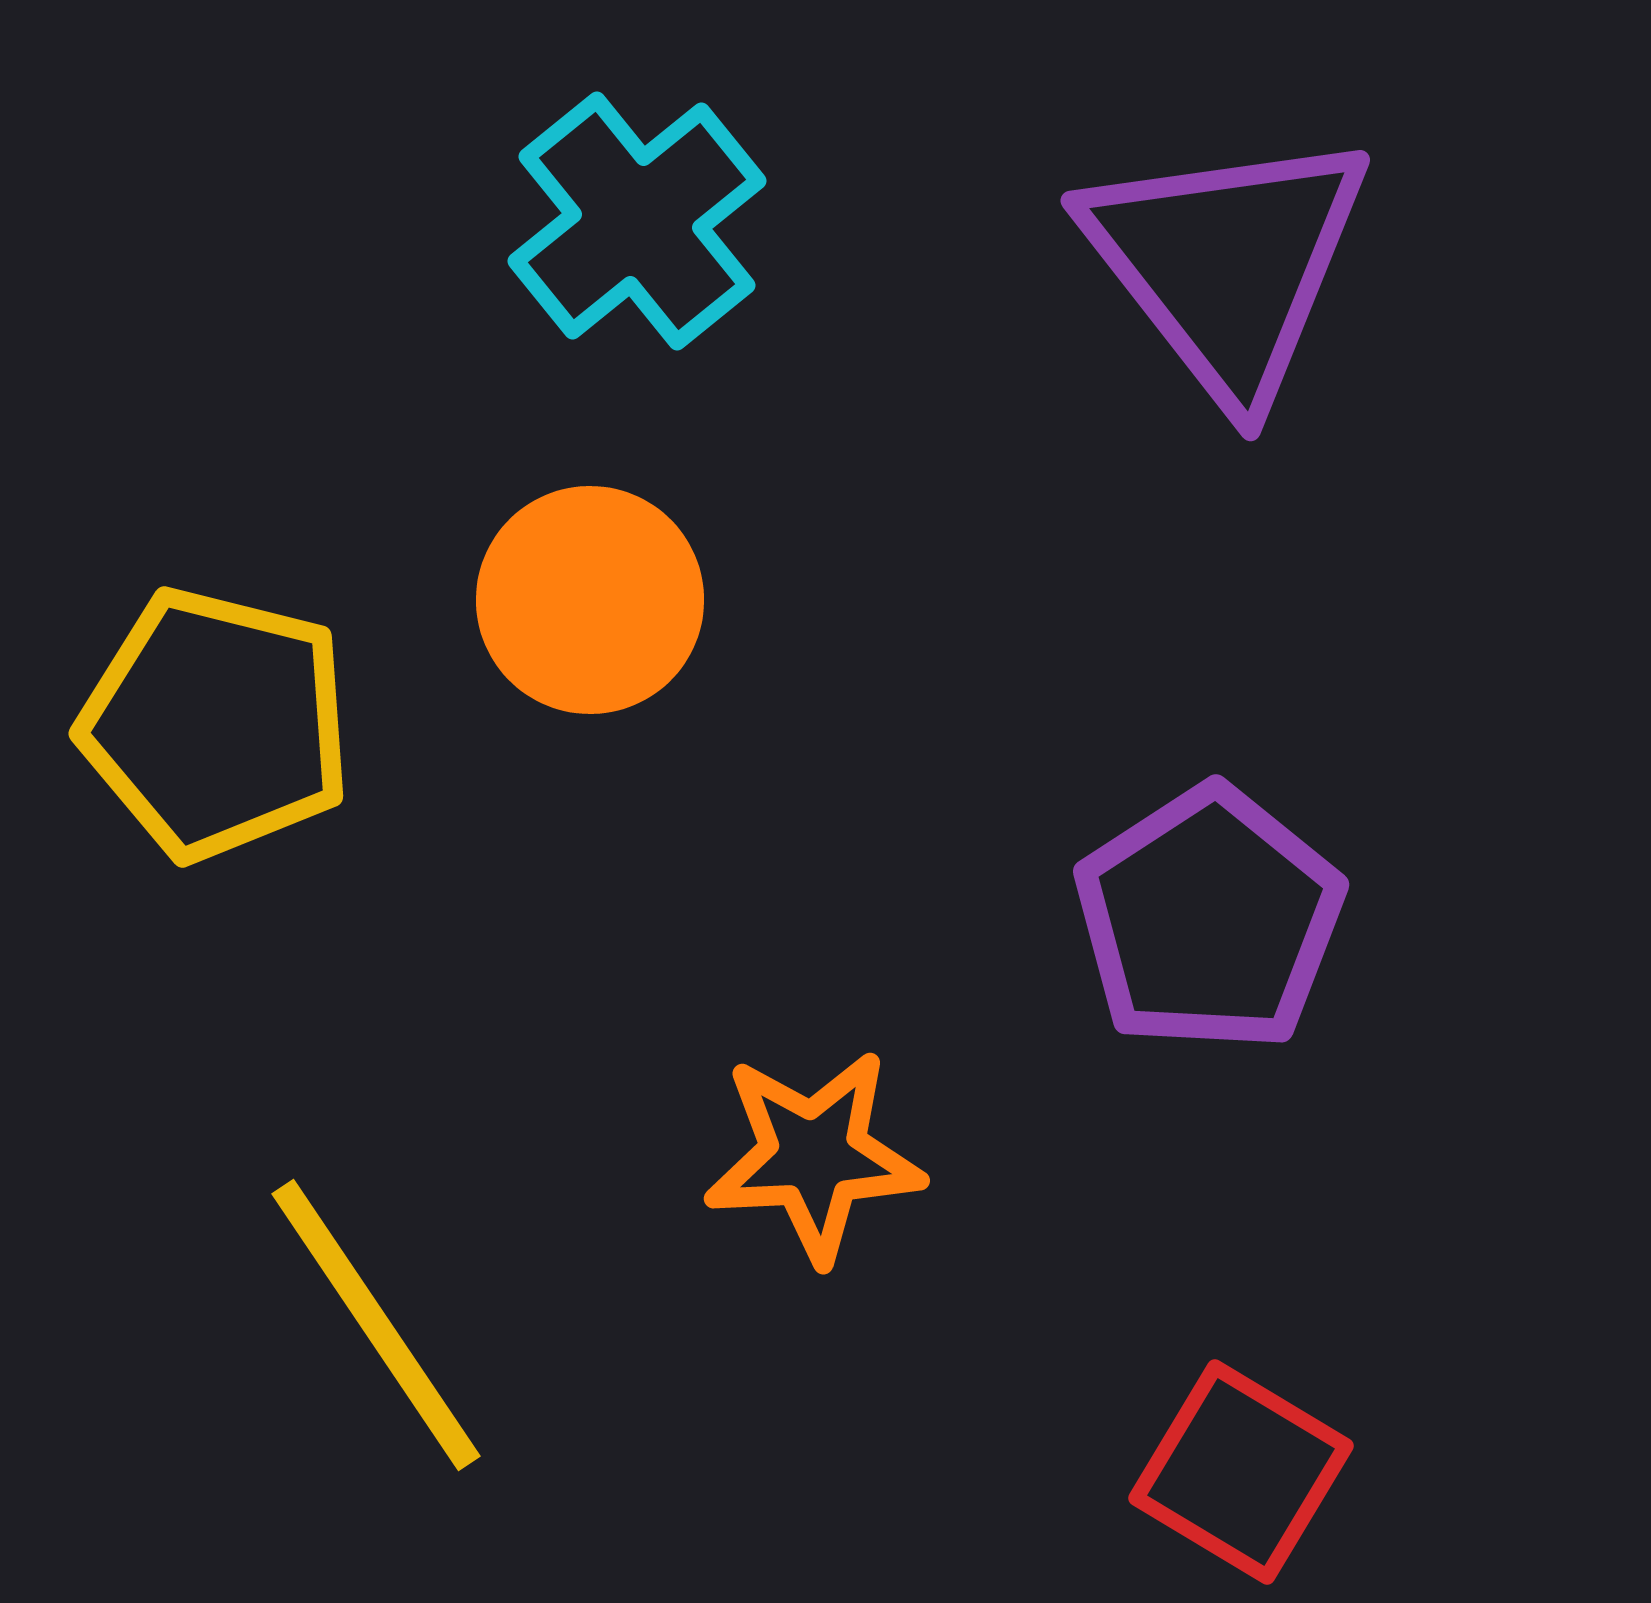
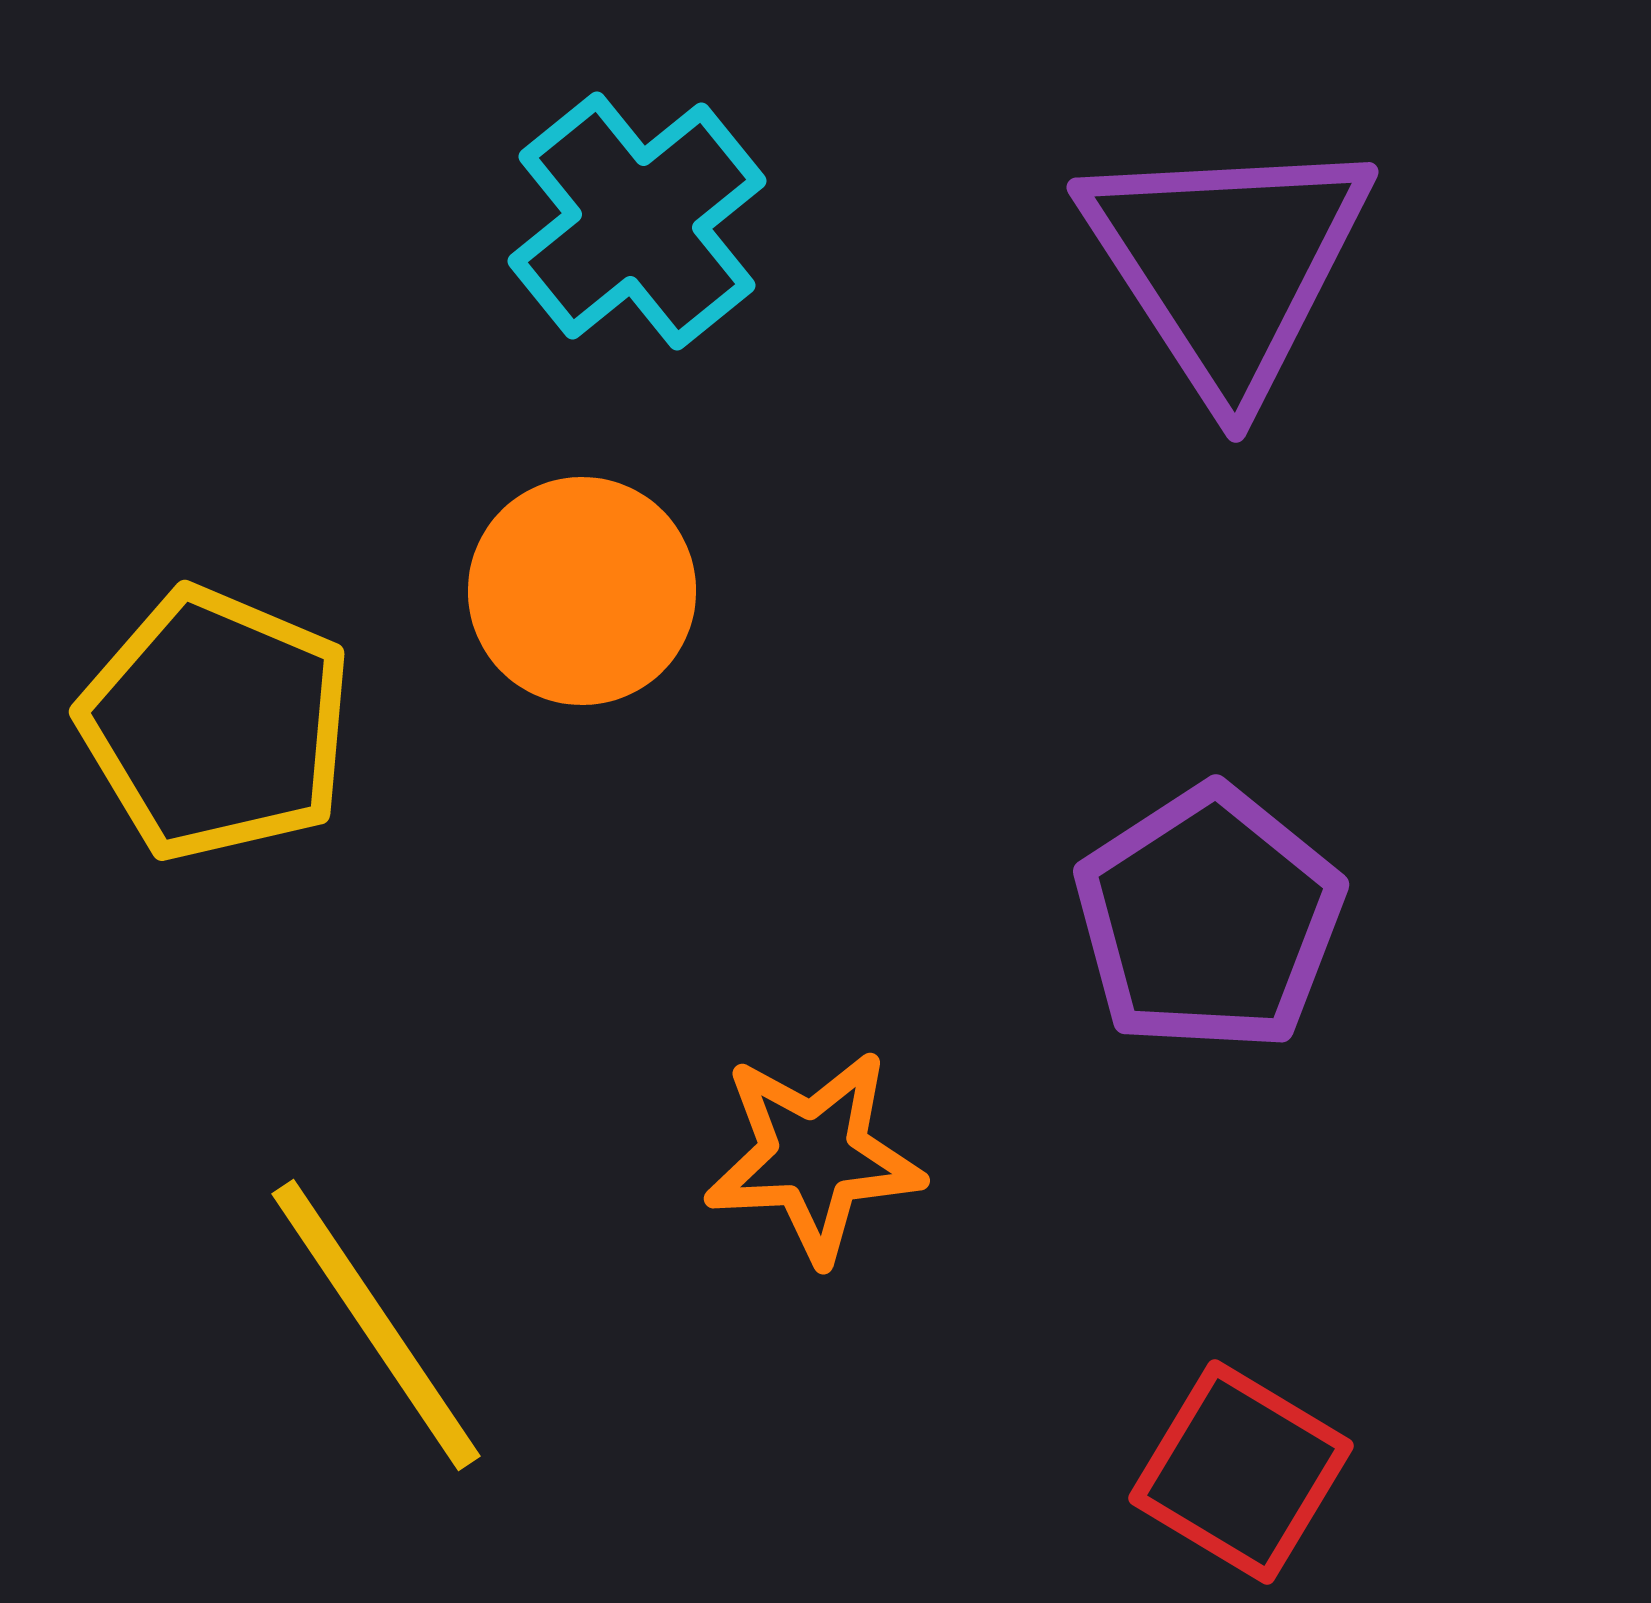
purple triangle: rotated 5 degrees clockwise
orange circle: moved 8 px left, 9 px up
yellow pentagon: rotated 9 degrees clockwise
